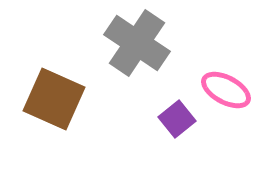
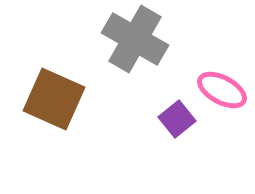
gray cross: moved 2 px left, 4 px up; rotated 4 degrees counterclockwise
pink ellipse: moved 4 px left
